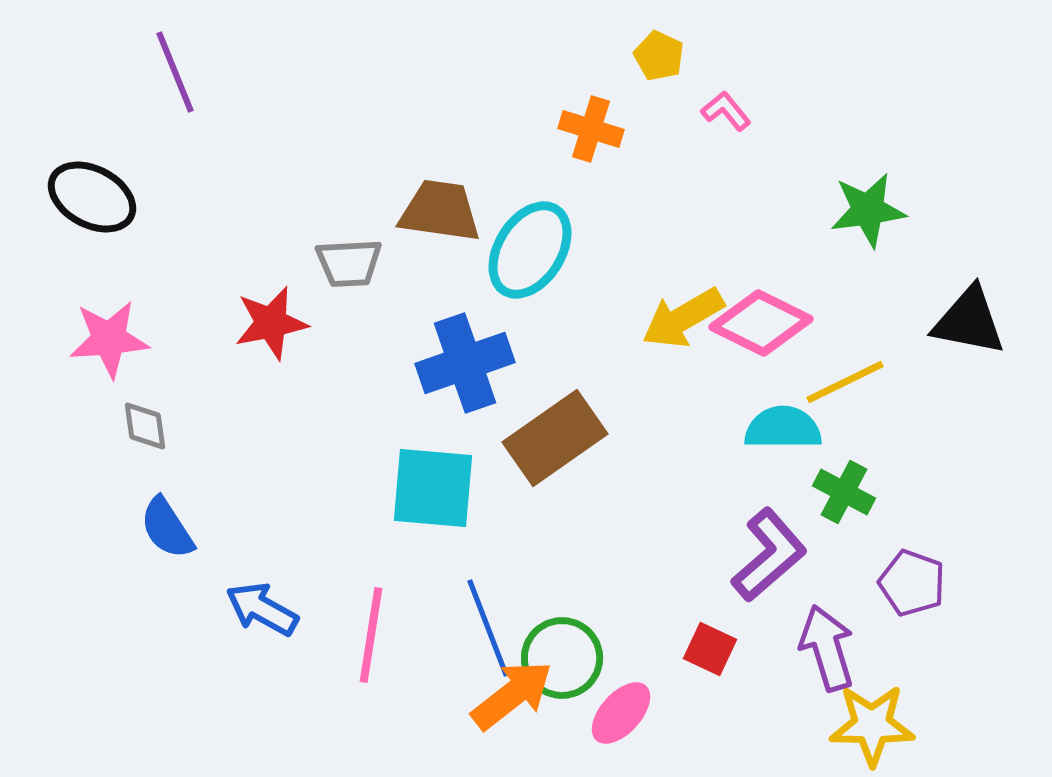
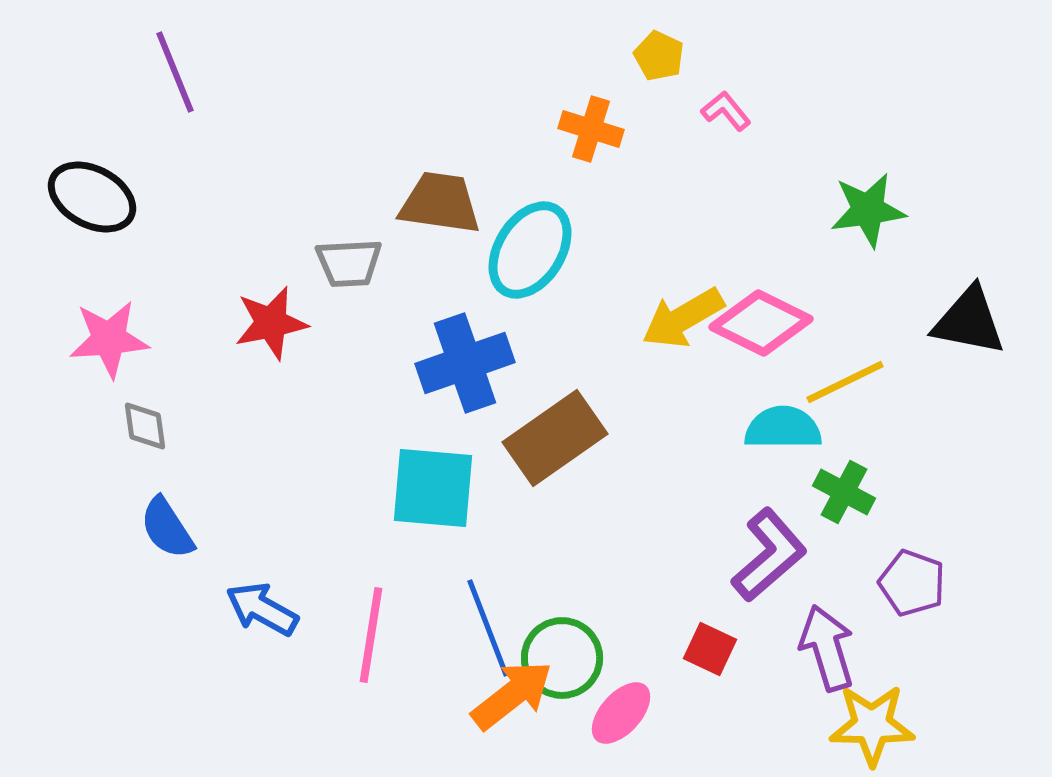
brown trapezoid: moved 8 px up
